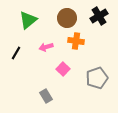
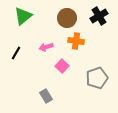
green triangle: moved 5 px left, 4 px up
pink square: moved 1 px left, 3 px up
